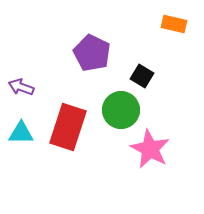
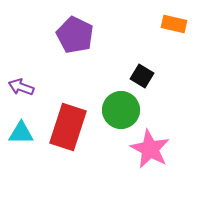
purple pentagon: moved 17 px left, 18 px up
